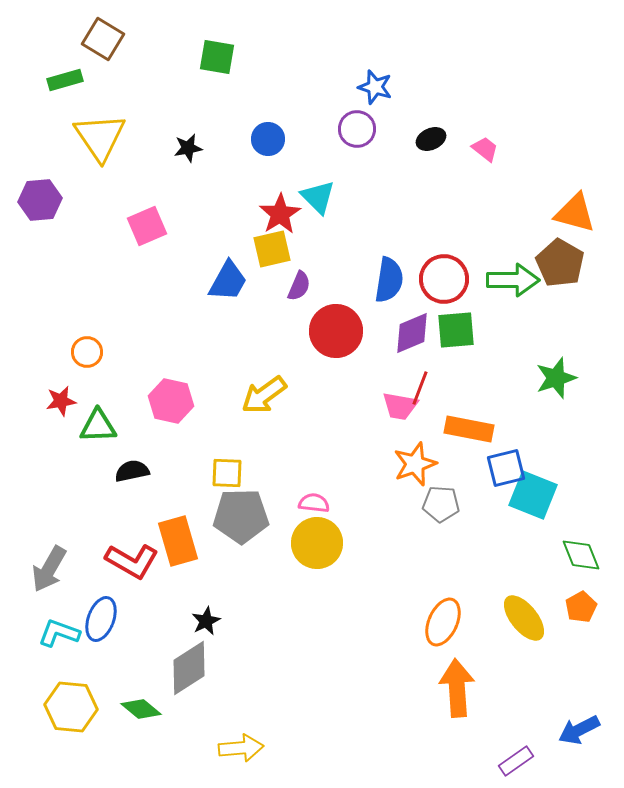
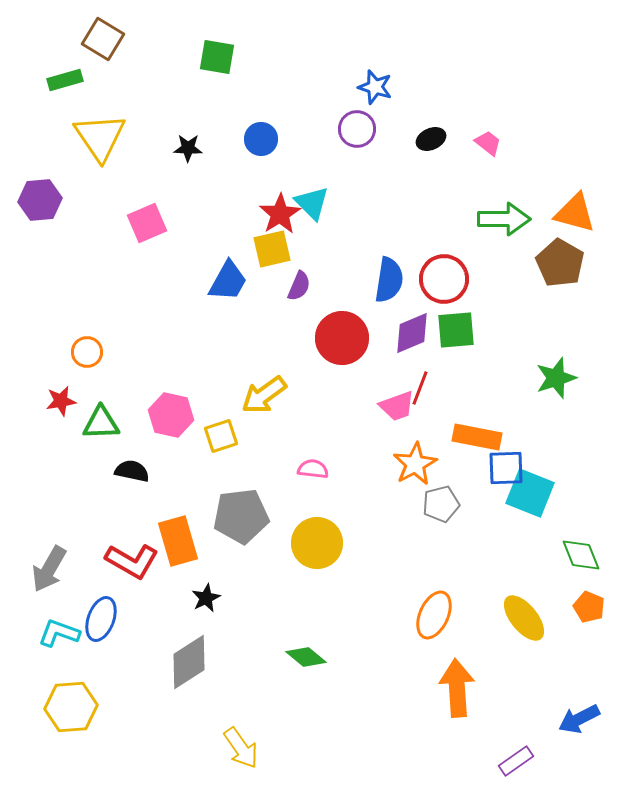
blue circle at (268, 139): moved 7 px left
black star at (188, 148): rotated 12 degrees clockwise
pink trapezoid at (485, 149): moved 3 px right, 6 px up
cyan triangle at (318, 197): moved 6 px left, 6 px down
pink square at (147, 226): moved 3 px up
green arrow at (513, 280): moved 9 px left, 61 px up
red circle at (336, 331): moved 6 px right, 7 px down
pink hexagon at (171, 401): moved 14 px down
pink trapezoid at (400, 406): moved 3 px left; rotated 30 degrees counterclockwise
green triangle at (98, 426): moved 3 px right, 3 px up
orange rectangle at (469, 429): moved 8 px right, 8 px down
orange star at (415, 464): rotated 9 degrees counterclockwise
blue square at (506, 468): rotated 12 degrees clockwise
black semicircle at (132, 471): rotated 24 degrees clockwise
yellow square at (227, 473): moved 6 px left, 37 px up; rotated 20 degrees counterclockwise
cyan square at (533, 495): moved 3 px left, 2 px up
pink semicircle at (314, 503): moved 1 px left, 34 px up
gray pentagon at (441, 504): rotated 18 degrees counterclockwise
gray pentagon at (241, 516): rotated 6 degrees counterclockwise
orange pentagon at (581, 607): moved 8 px right; rotated 20 degrees counterclockwise
black star at (206, 621): moved 23 px up
orange ellipse at (443, 622): moved 9 px left, 7 px up
gray diamond at (189, 668): moved 6 px up
yellow hexagon at (71, 707): rotated 9 degrees counterclockwise
green diamond at (141, 709): moved 165 px right, 52 px up
blue arrow at (579, 730): moved 11 px up
yellow arrow at (241, 748): rotated 60 degrees clockwise
